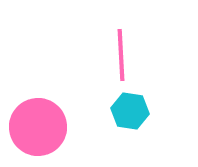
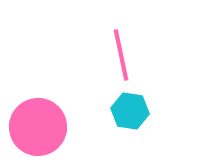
pink line: rotated 9 degrees counterclockwise
